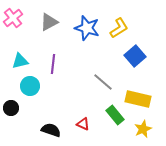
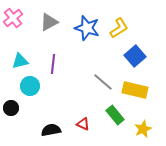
yellow rectangle: moved 3 px left, 9 px up
black semicircle: rotated 30 degrees counterclockwise
